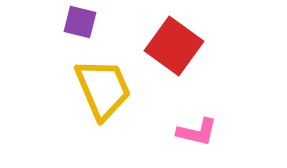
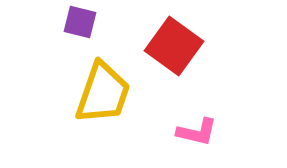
yellow trapezoid: moved 4 px down; rotated 42 degrees clockwise
